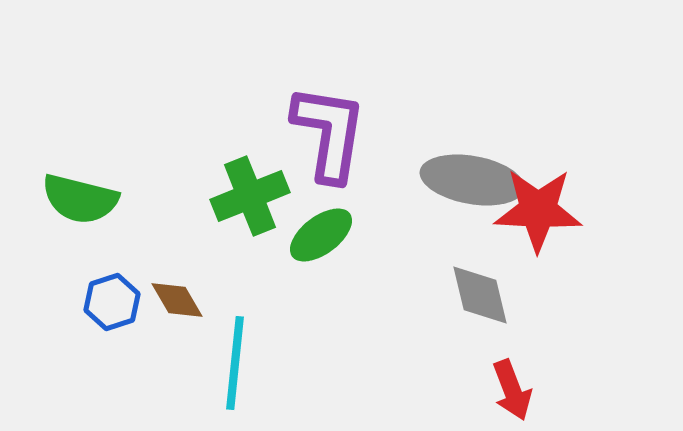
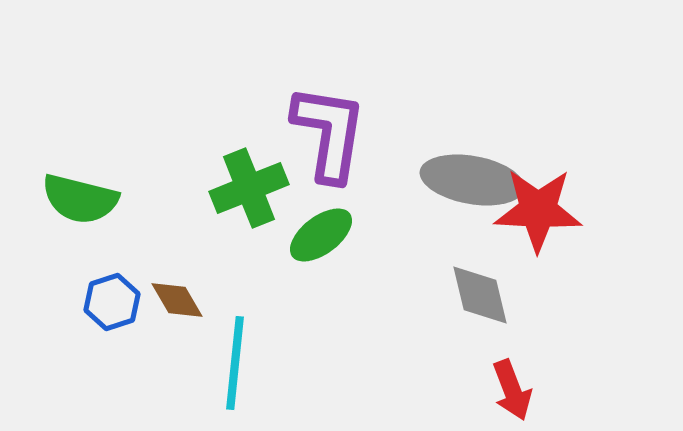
green cross: moved 1 px left, 8 px up
